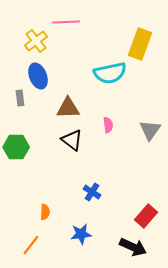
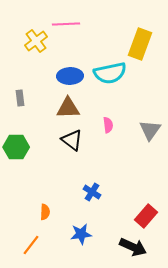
pink line: moved 2 px down
blue ellipse: moved 32 px right; rotated 70 degrees counterclockwise
